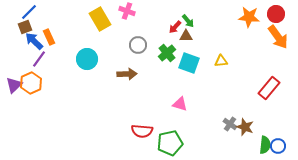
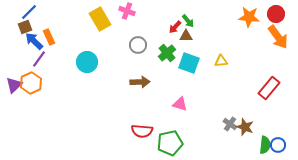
cyan circle: moved 3 px down
brown arrow: moved 13 px right, 8 px down
blue circle: moved 1 px up
